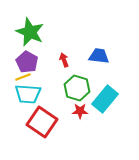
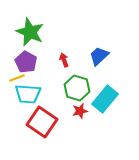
blue trapezoid: rotated 50 degrees counterclockwise
purple pentagon: moved 1 px left
yellow line: moved 6 px left, 1 px down
red star: rotated 14 degrees counterclockwise
